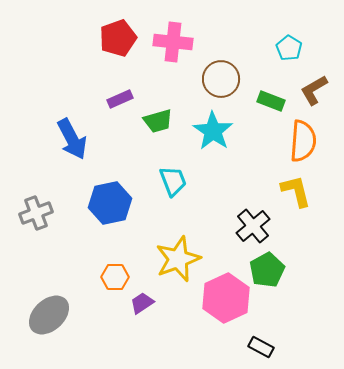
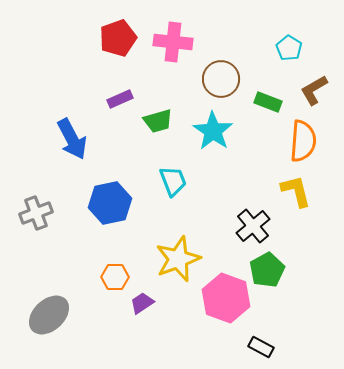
green rectangle: moved 3 px left, 1 px down
pink hexagon: rotated 15 degrees counterclockwise
